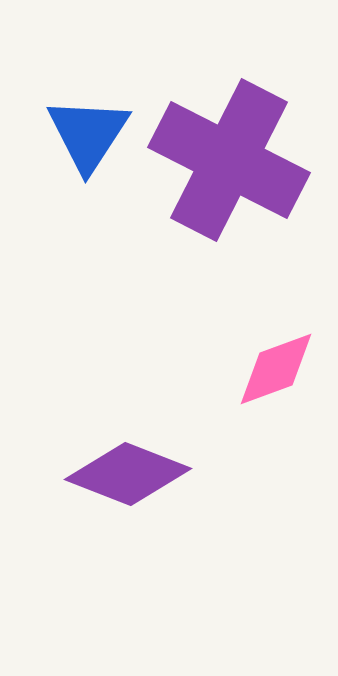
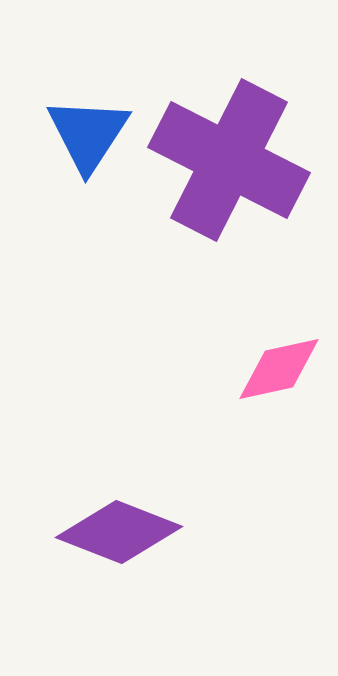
pink diamond: moved 3 px right; rotated 8 degrees clockwise
purple diamond: moved 9 px left, 58 px down
